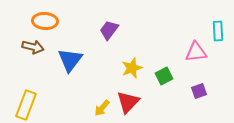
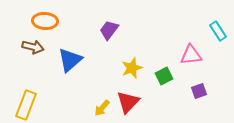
cyan rectangle: rotated 30 degrees counterclockwise
pink triangle: moved 5 px left, 3 px down
blue triangle: rotated 12 degrees clockwise
